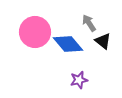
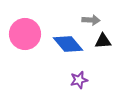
gray arrow: moved 2 px right, 3 px up; rotated 126 degrees clockwise
pink circle: moved 10 px left, 2 px down
black triangle: rotated 42 degrees counterclockwise
